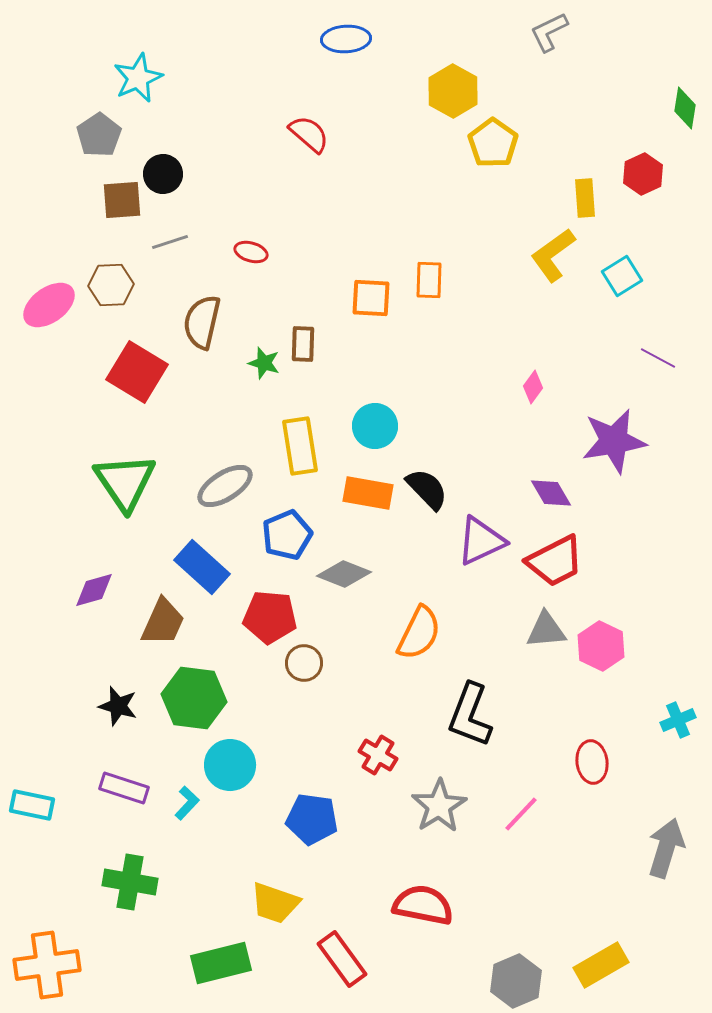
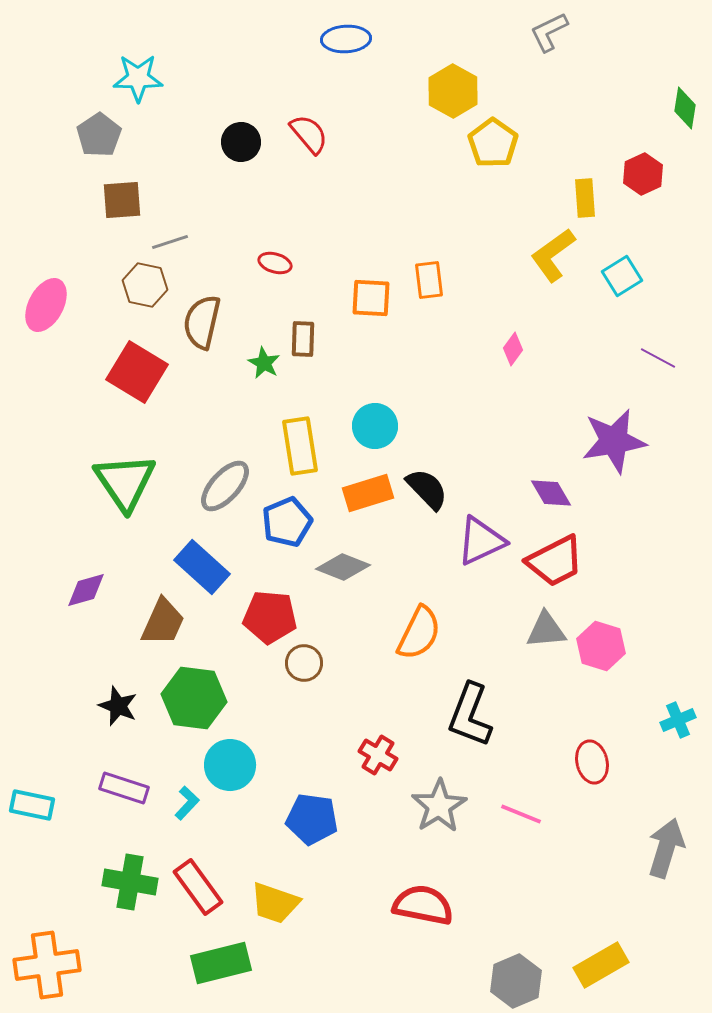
cyan star at (138, 78): rotated 24 degrees clockwise
red semicircle at (309, 134): rotated 9 degrees clockwise
black circle at (163, 174): moved 78 px right, 32 px up
red ellipse at (251, 252): moved 24 px right, 11 px down
orange rectangle at (429, 280): rotated 9 degrees counterclockwise
brown hexagon at (111, 285): moved 34 px right; rotated 15 degrees clockwise
pink ellipse at (49, 305): moved 3 px left; rotated 26 degrees counterclockwise
brown rectangle at (303, 344): moved 5 px up
green star at (264, 363): rotated 12 degrees clockwise
pink diamond at (533, 387): moved 20 px left, 38 px up
gray ellipse at (225, 486): rotated 16 degrees counterclockwise
orange rectangle at (368, 493): rotated 27 degrees counterclockwise
blue pentagon at (287, 535): moved 13 px up
gray diamond at (344, 574): moved 1 px left, 7 px up
purple diamond at (94, 590): moved 8 px left
pink hexagon at (601, 646): rotated 9 degrees counterclockwise
black star at (118, 706): rotated 6 degrees clockwise
red ellipse at (592, 762): rotated 6 degrees counterclockwise
pink line at (521, 814): rotated 69 degrees clockwise
red rectangle at (342, 959): moved 144 px left, 72 px up
